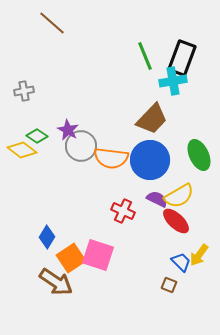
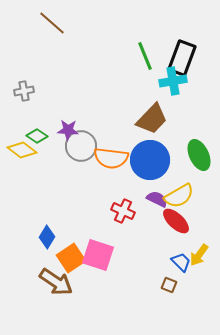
purple star: rotated 25 degrees counterclockwise
